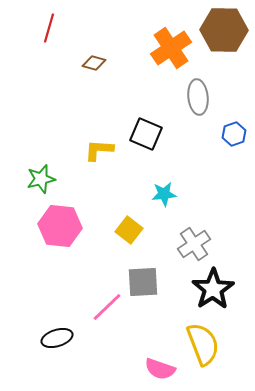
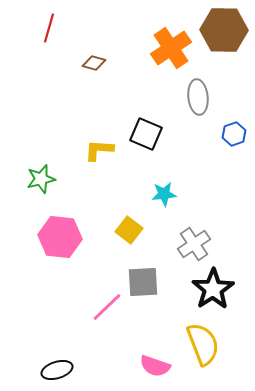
pink hexagon: moved 11 px down
black ellipse: moved 32 px down
pink semicircle: moved 5 px left, 3 px up
